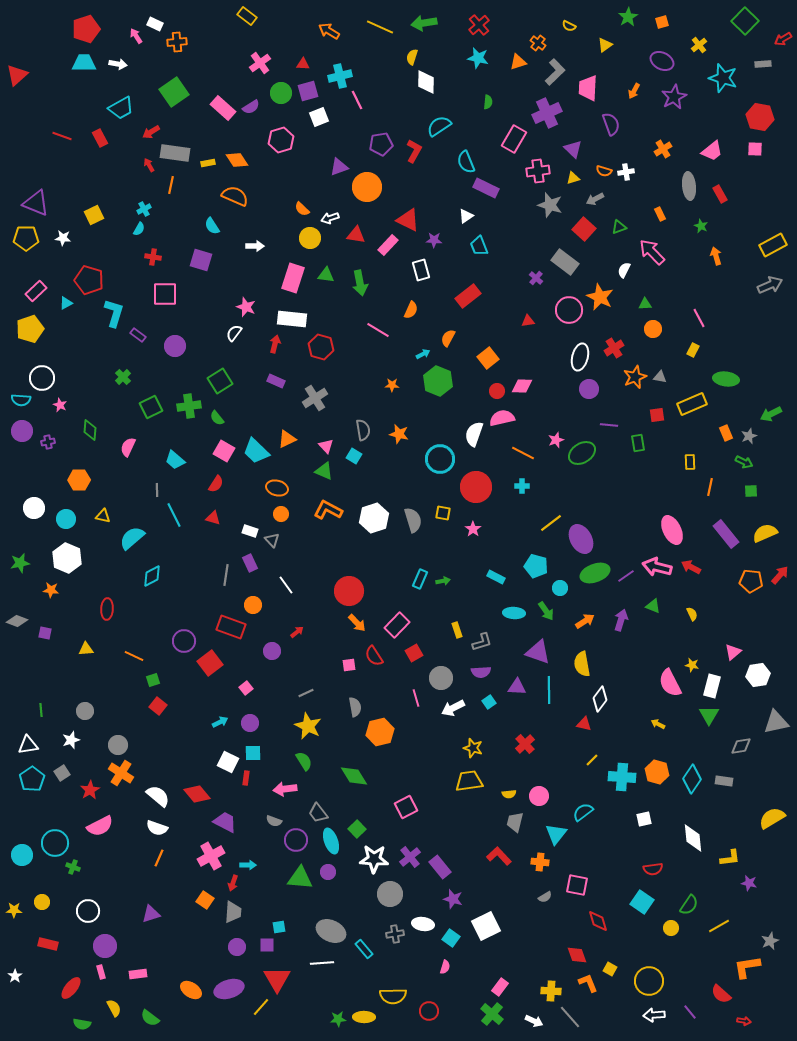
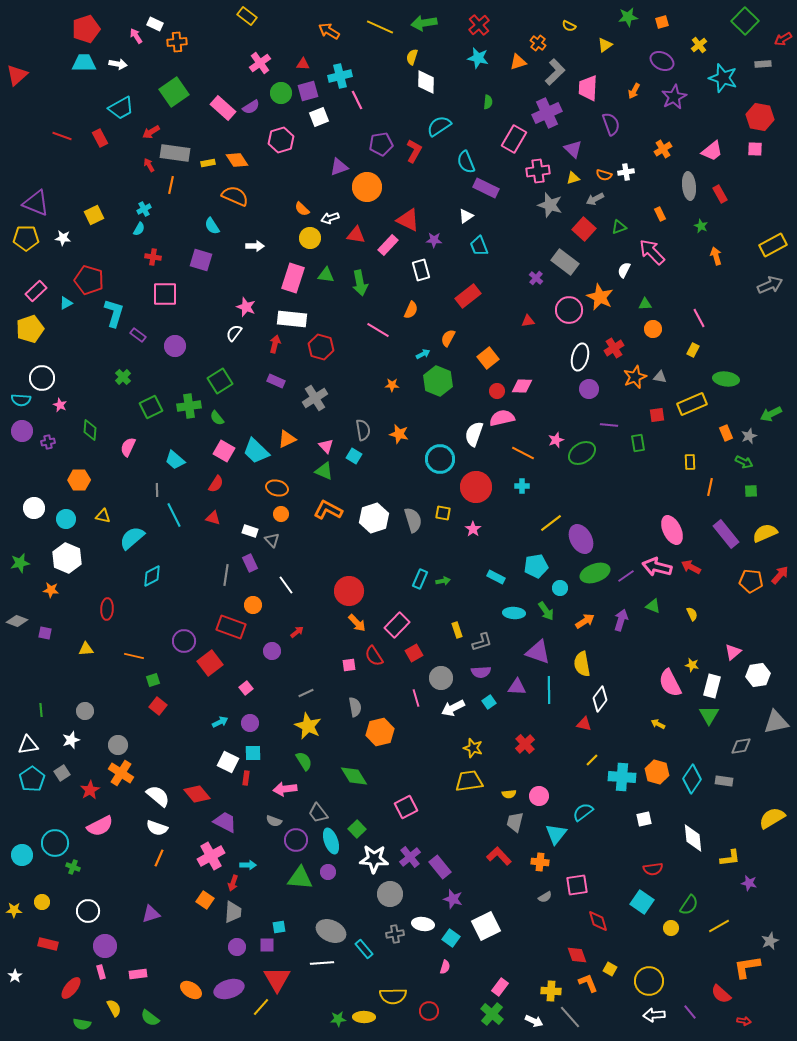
green star at (628, 17): rotated 24 degrees clockwise
orange semicircle at (604, 171): moved 4 px down
cyan pentagon at (536, 566): rotated 25 degrees counterclockwise
orange line at (134, 656): rotated 12 degrees counterclockwise
pink square at (577, 885): rotated 20 degrees counterclockwise
